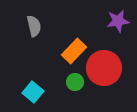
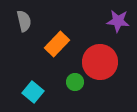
purple star: rotated 15 degrees clockwise
gray semicircle: moved 10 px left, 5 px up
orange rectangle: moved 17 px left, 7 px up
red circle: moved 4 px left, 6 px up
